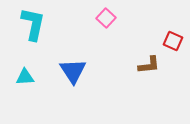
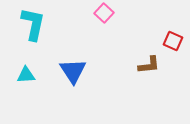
pink square: moved 2 px left, 5 px up
cyan triangle: moved 1 px right, 2 px up
